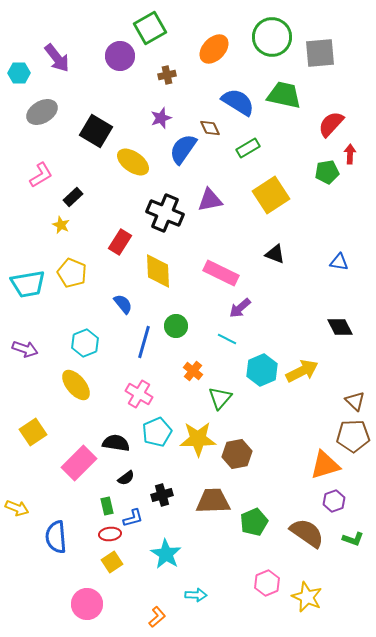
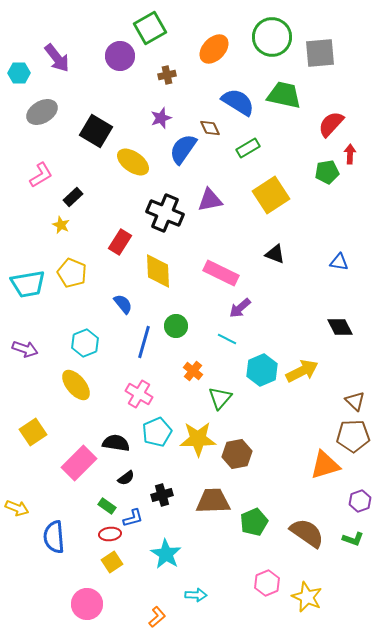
purple hexagon at (334, 501): moved 26 px right
green rectangle at (107, 506): rotated 42 degrees counterclockwise
blue semicircle at (56, 537): moved 2 px left
